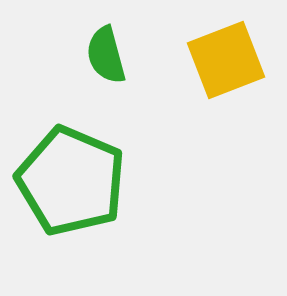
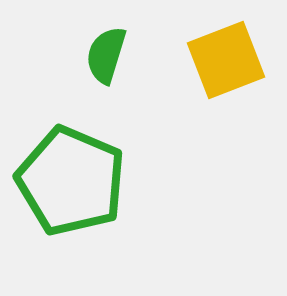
green semicircle: rotated 32 degrees clockwise
